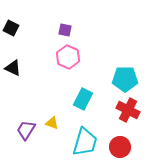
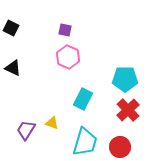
red cross: rotated 20 degrees clockwise
